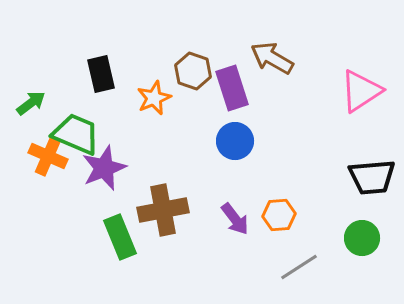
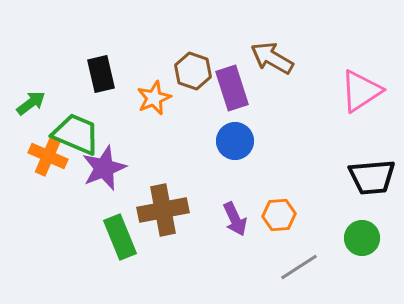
purple arrow: rotated 12 degrees clockwise
